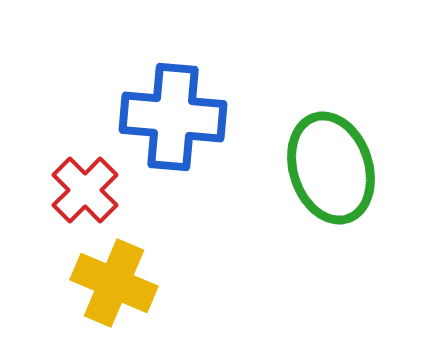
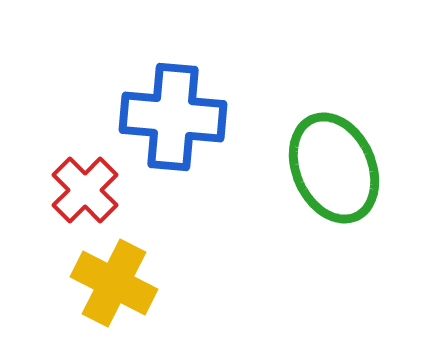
green ellipse: moved 3 px right; rotated 6 degrees counterclockwise
yellow cross: rotated 4 degrees clockwise
